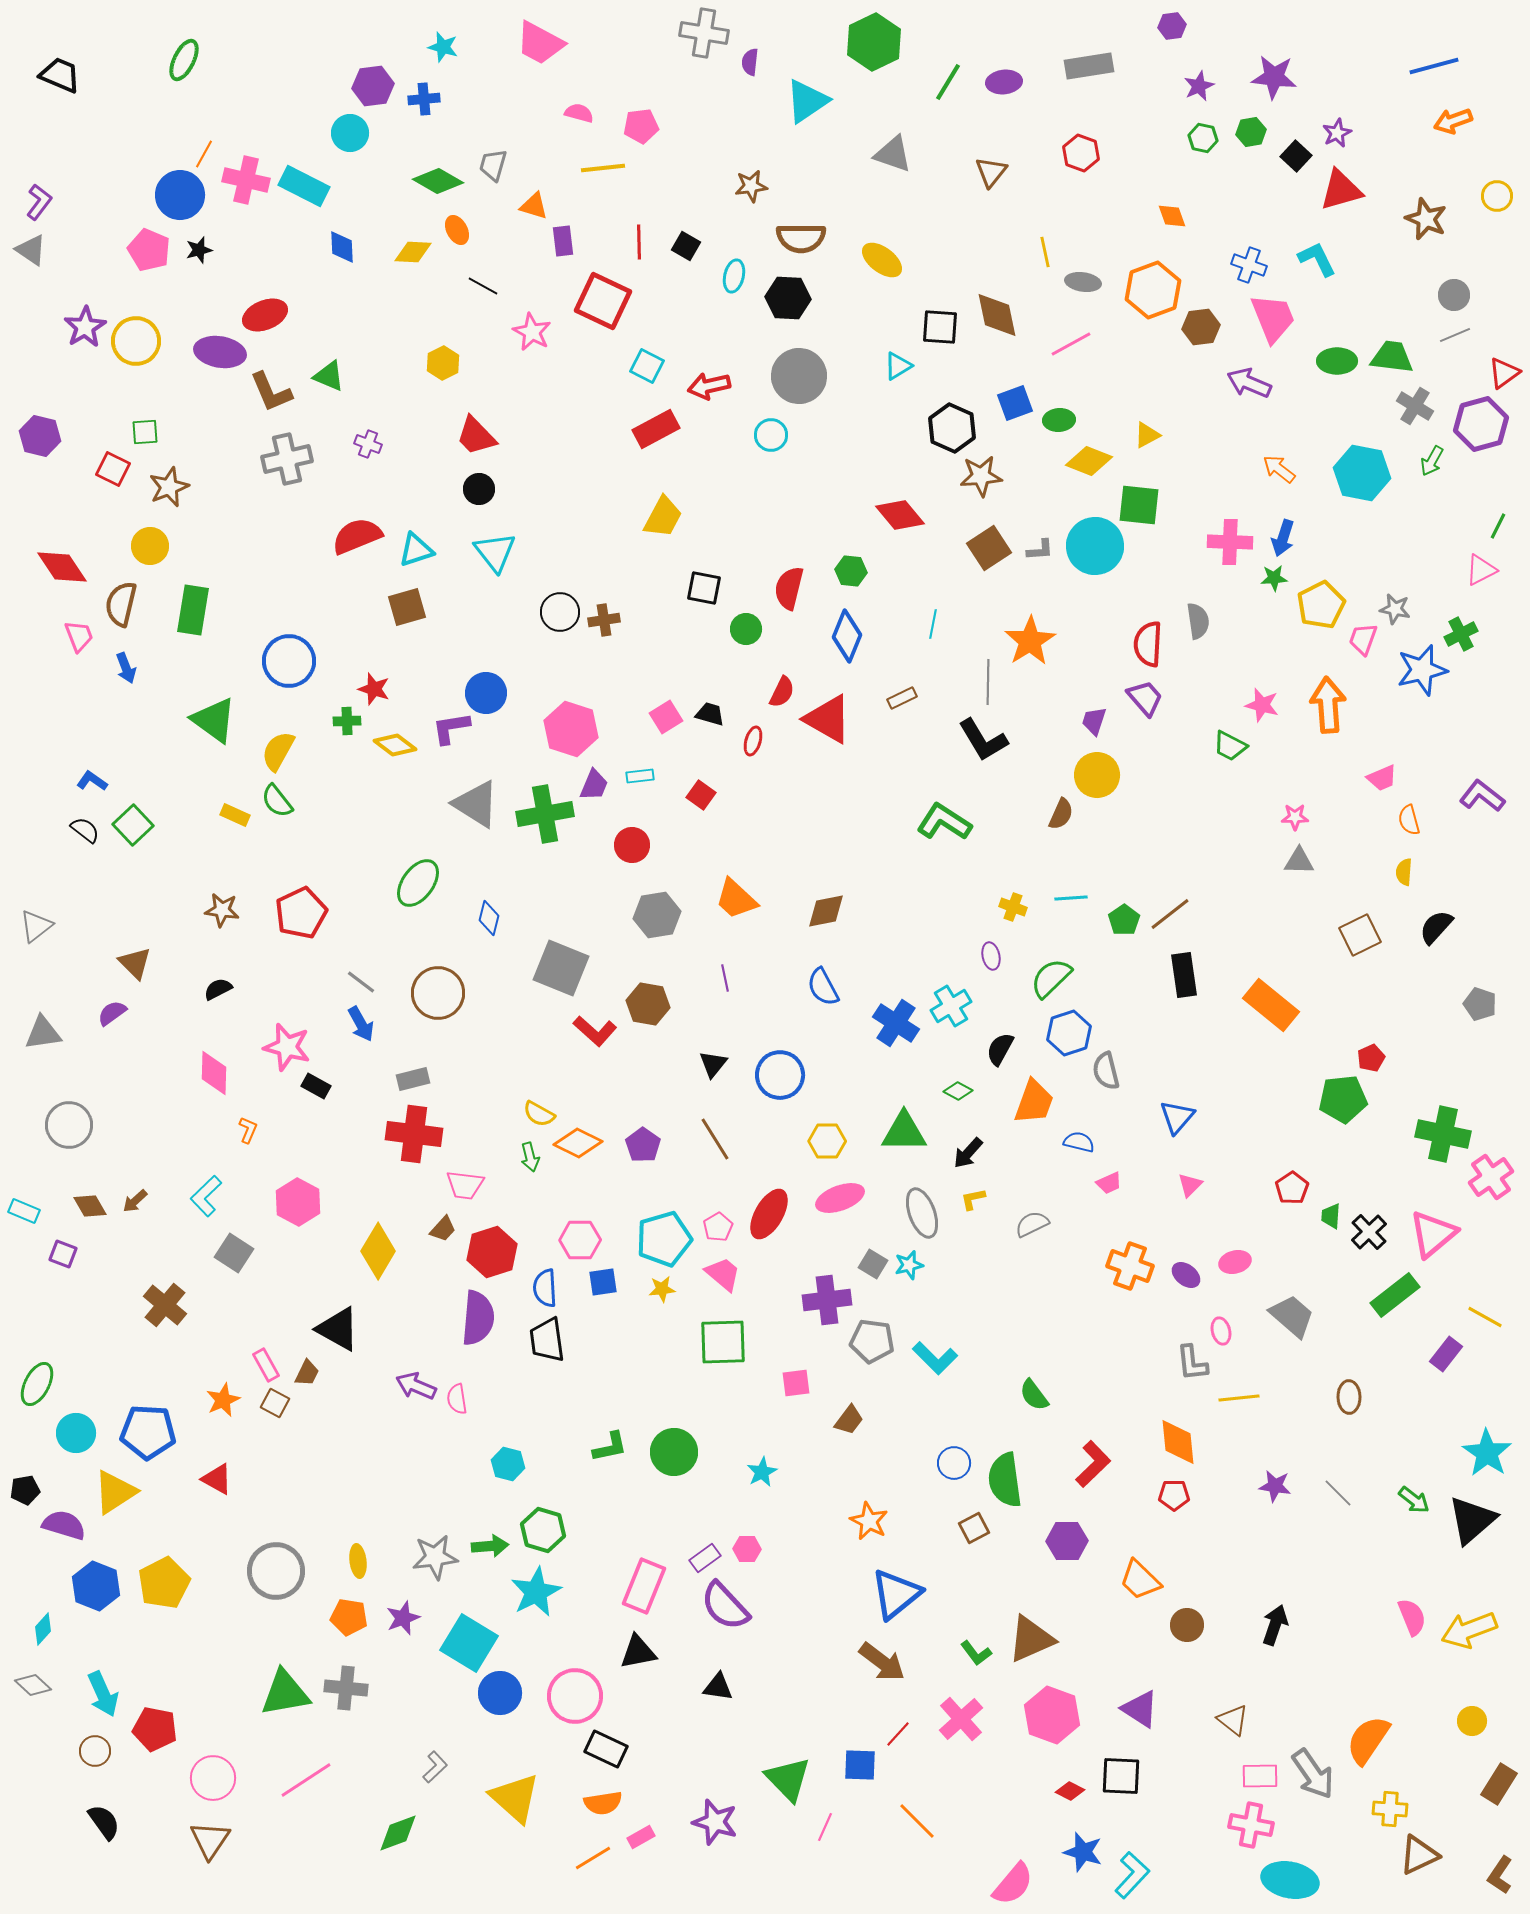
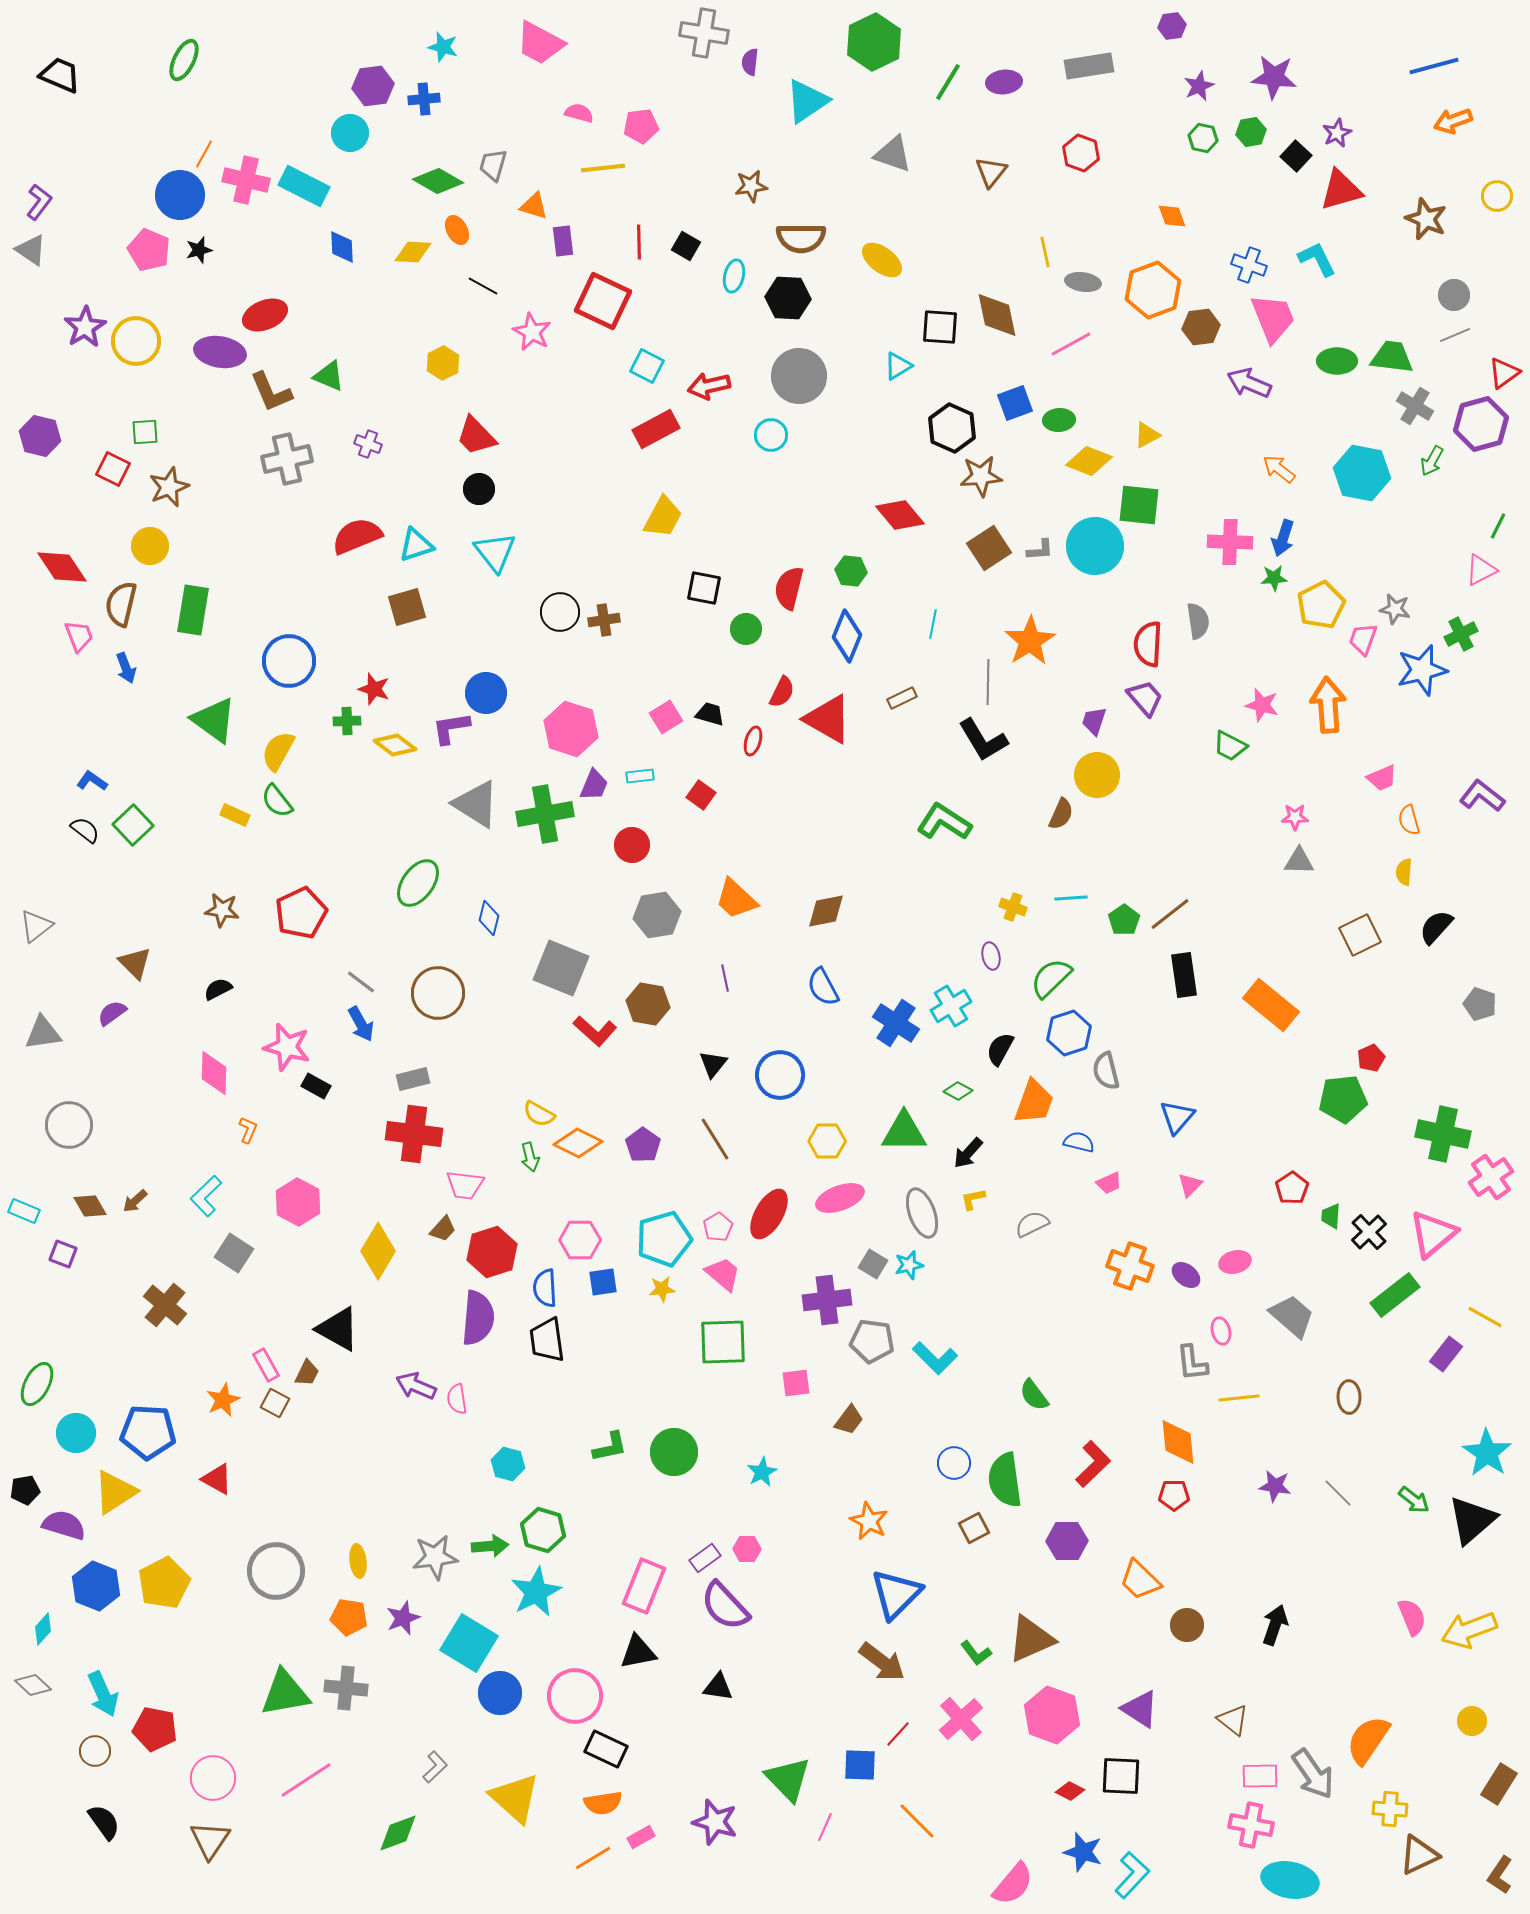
cyan triangle at (416, 550): moved 5 px up
blue triangle at (896, 1594): rotated 6 degrees counterclockwise
